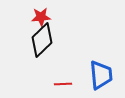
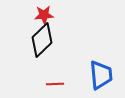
red star: moved 3 px right, 2 px up
red line: moved 8 px left
